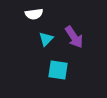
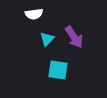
cyan triangle: moved 1 px right
